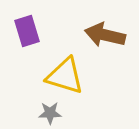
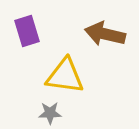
brown arrow: moved 1 px up
yellow triangle: rotated 9 degrees counterclockwise
